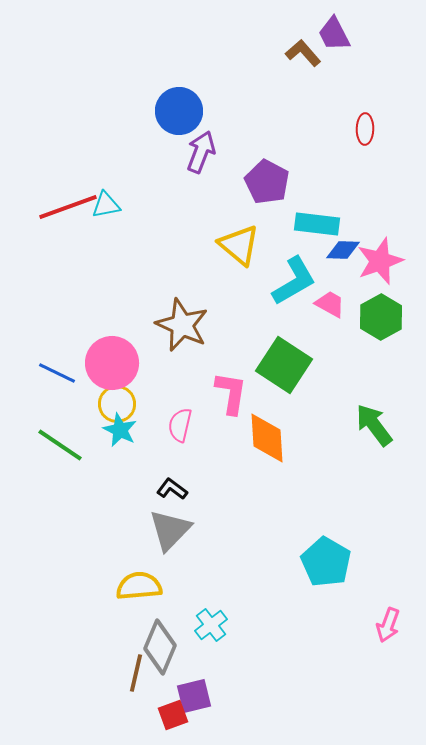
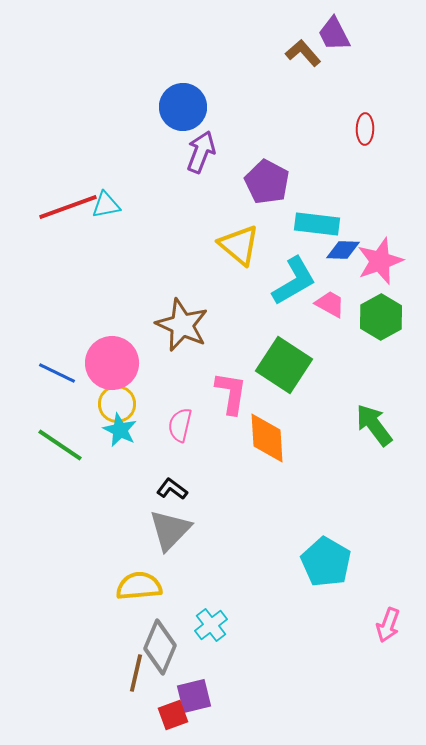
blue circle: moved 4 px right, 4 px up
